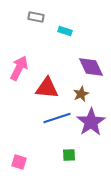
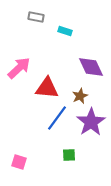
pink arrow: rotated 20 degrees clockwise
brown star: moved 1 px left, 2 px down
blue line: rotated 36 degrees counterclockwise
